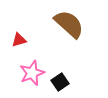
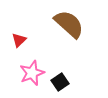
red triangle: rotated 28 degrees counterclockwise
